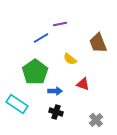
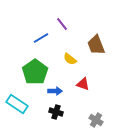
purple line: moved 2 px right; rotated 64 degrees clockwise
brown trapezoid: moved 2 px left, 2 px down
gray cross: rotated 16 degrees counterclockwise
